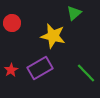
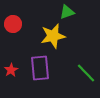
green triangle: moved 7 px left, 1 px up; rotated 21 degrees clockwise
red circle: moved 1 px right, 1 px down
yellow star: rotated 25 degrees counterclockwise
purple rectangle: rotated 65 degrees counterclockwise
